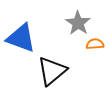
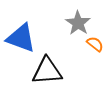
orange semicircle: rotated 42 degrees clockwise
black triangle: moved 5 px left; rotated 36 degrees clockwise
